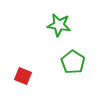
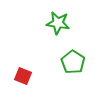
green star: moved 1 px left, 2 px up
